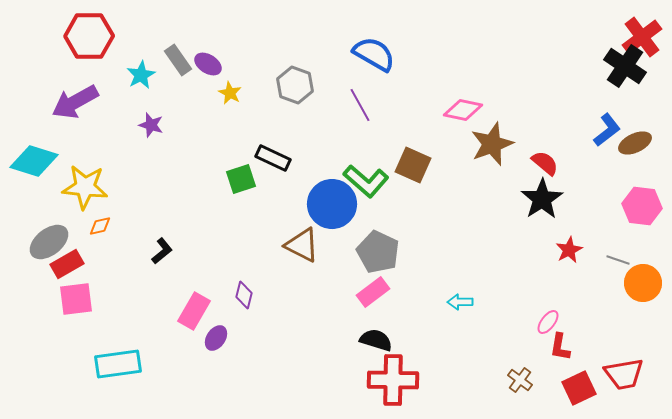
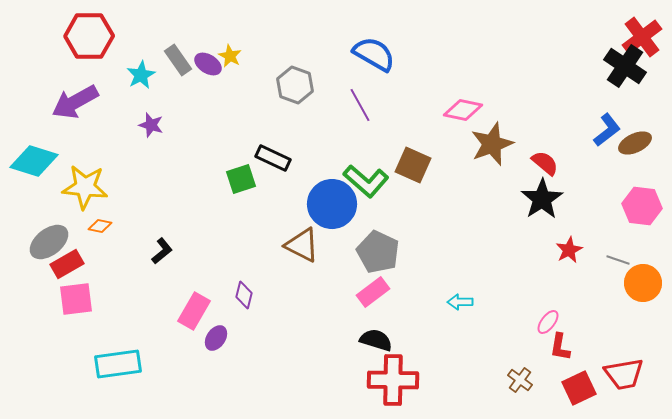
yellow star at (230, 93): moved 37 px up
orange diamond at (100, 226): rotated 25 degrees clockwise
